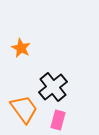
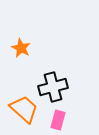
black cross: rotated 24 degrees clockwise
orange trapezoid: rotated 12 degrees counterclockwise
